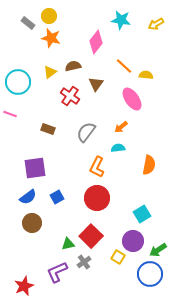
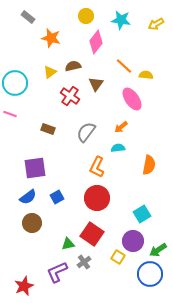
yellow circle: moved 37 px right
gray rectangle: moved 6 px up
cyan circle: moved 3 px left, 1 px down
red square: moved 1 px right, 2 px up; rotated 10 degrees counterclockwise
